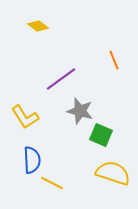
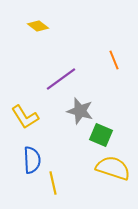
yellow semicircle: moved 5 px up
yellow line: moved 1 px right; rotated 50 degrees clockwise
